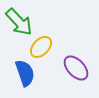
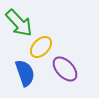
green arrow: moved 1 px down
purple ellipse: moved 11 px left, 1 px down
